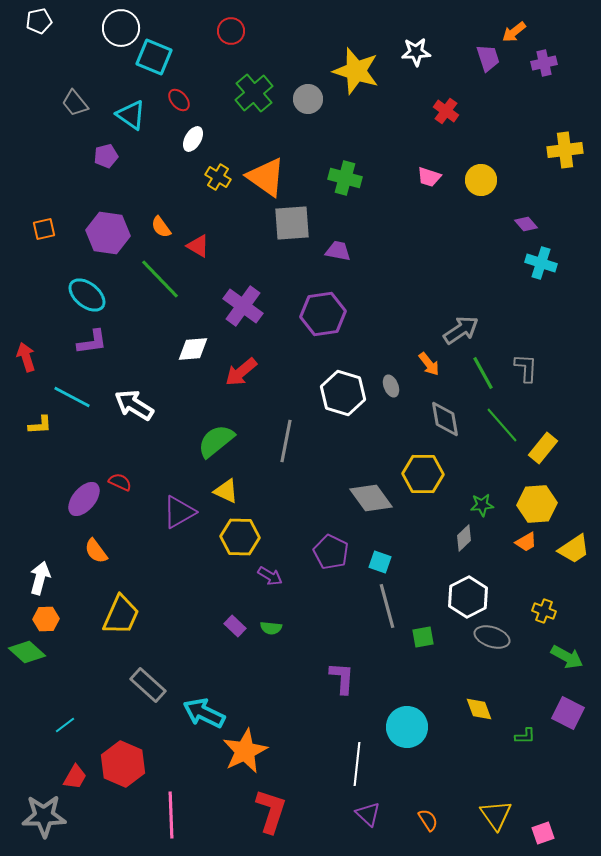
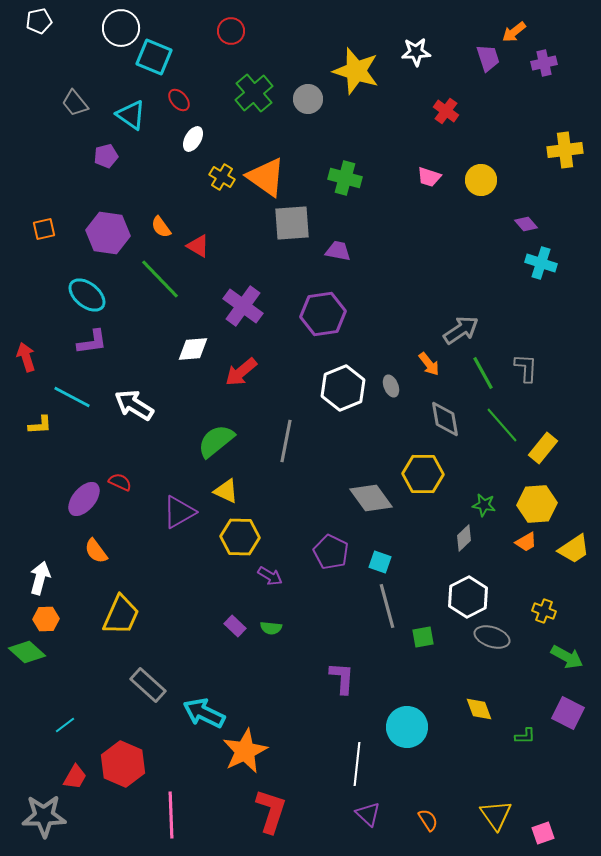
yellow cross at (218, 177): moved 4 px right
white hexagon at (343, 393): moved 5 px up; rotated 21 degrees clockwise
green star at (482, 505): moved 2 px right; rotated 15 degrees clockwise
